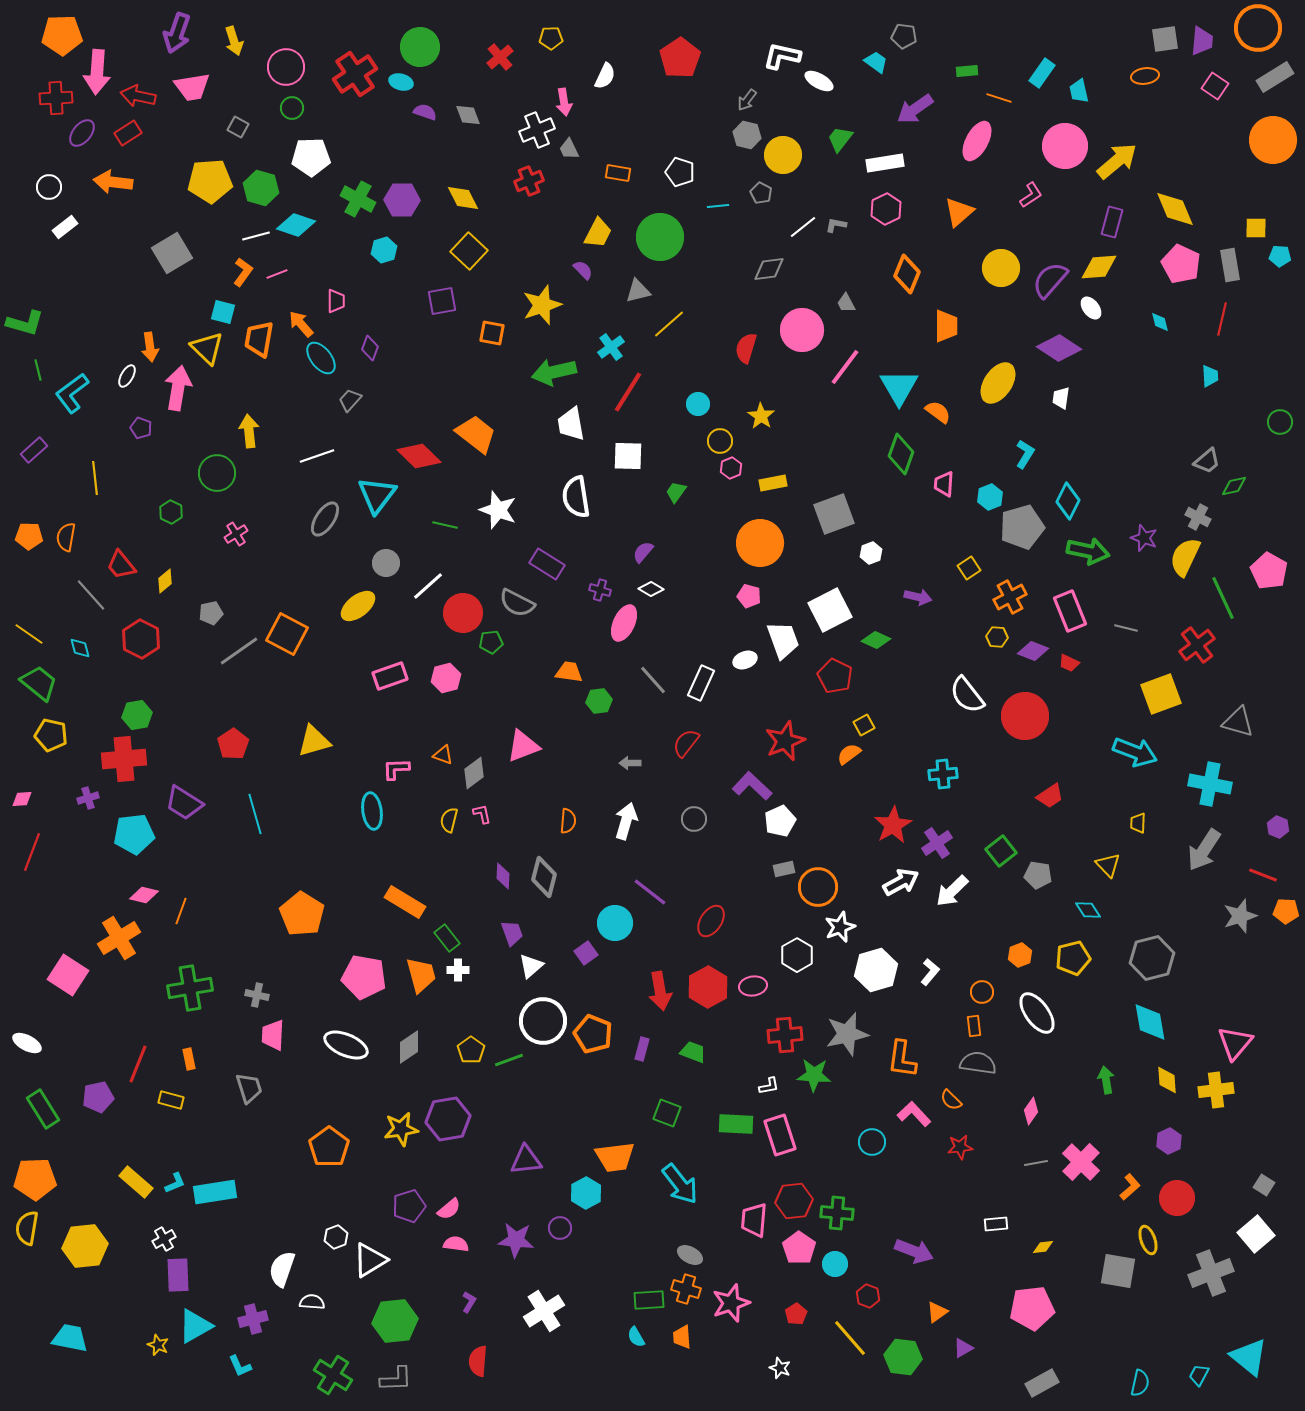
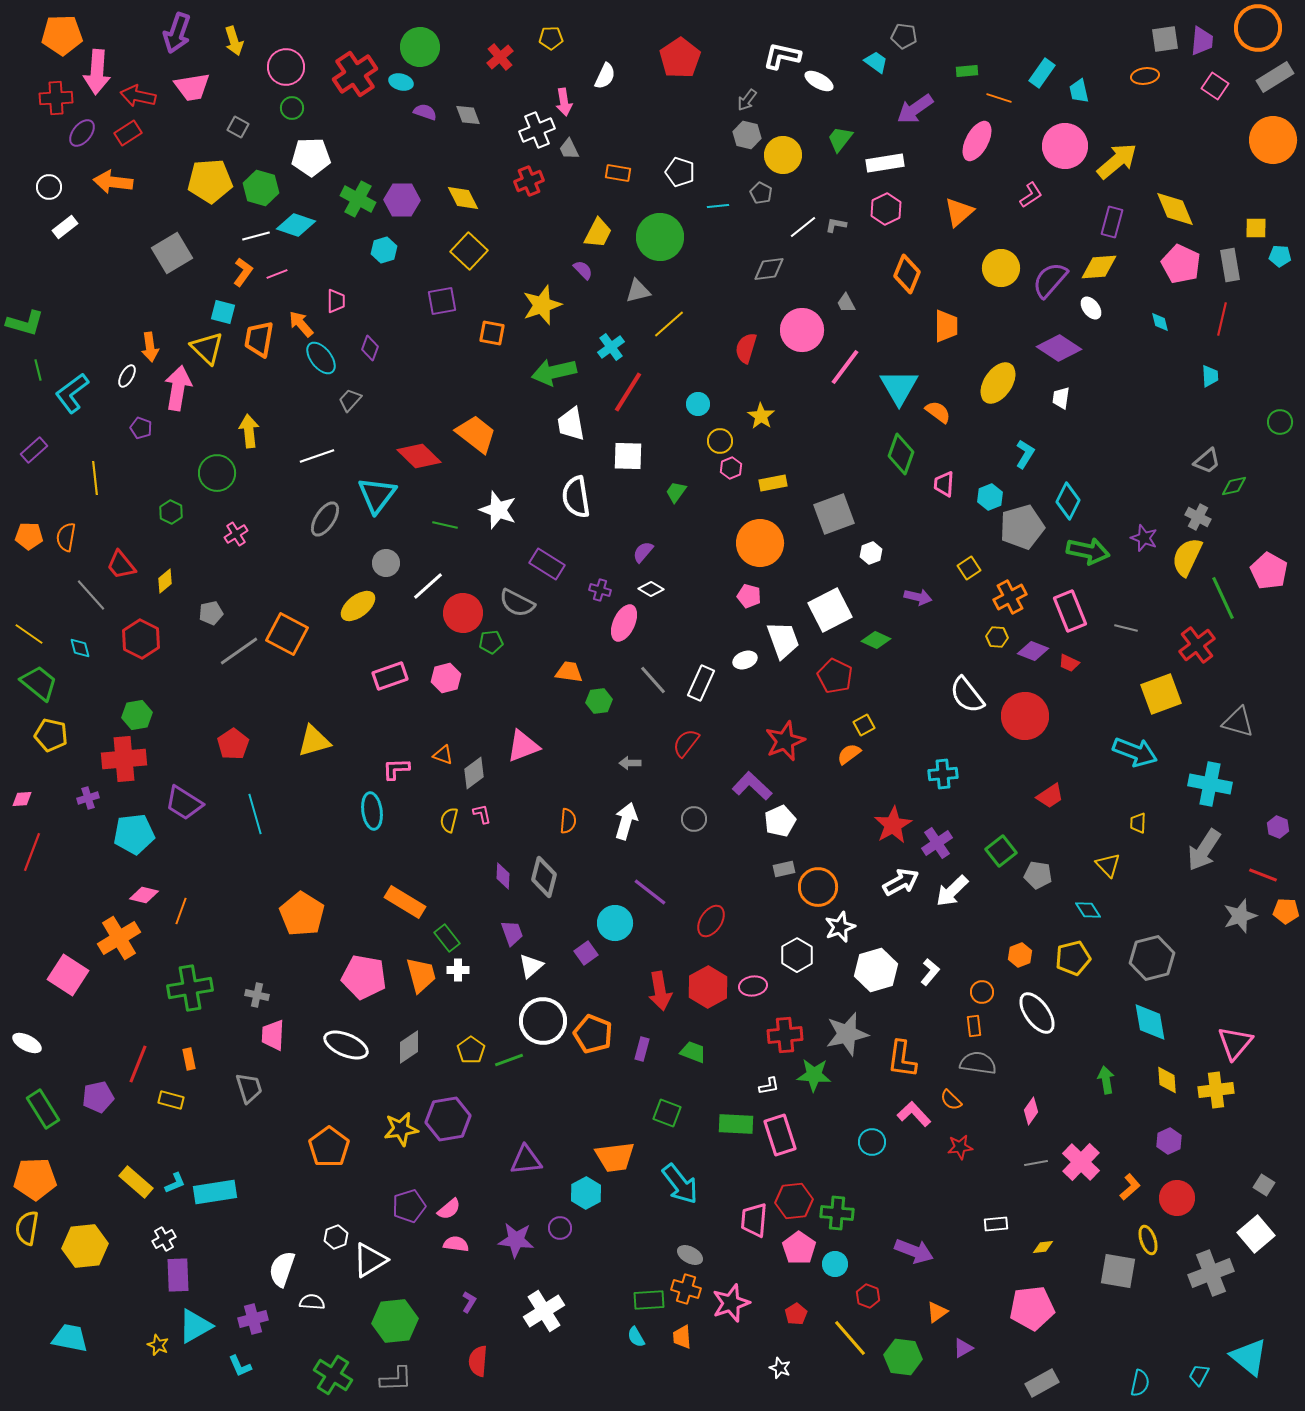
yellow semicircle at (1185, 557): moved 2 px right
